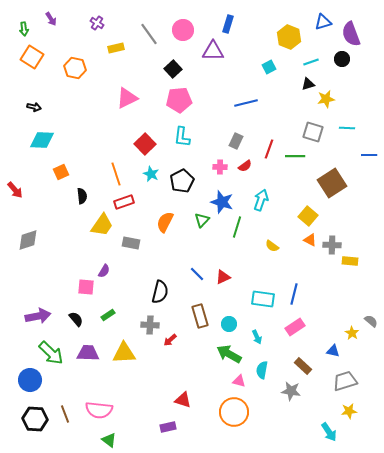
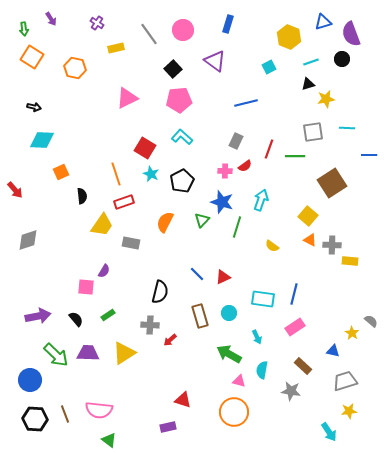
purple triangle at (213, 51): moved 2 px right, 10 px down; rotated 35 degrees clockwise
gray square at (313, 132): rotated 25 degrees counterclockwise
cyan L-shape at (182, 137): rotated 125 degrees clockwise
red square at (145, 144): moved 4 px down; rotated 15 degrees counterclockwise
pink cross at (220, 167): moved 5 px right, 4 px down
cyan circle at (229, 324): moved 11 px up
green arrow at (51, 353): moved 5 px right, 2 px down
yellow triangle at (124, 353): rotated 30 degrees counterclockwise
